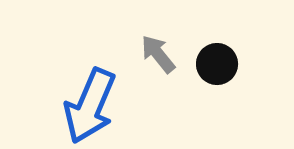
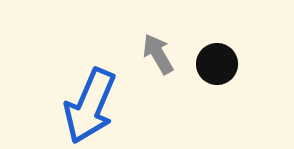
gray arrow: rotated 9 degrees clockwise
